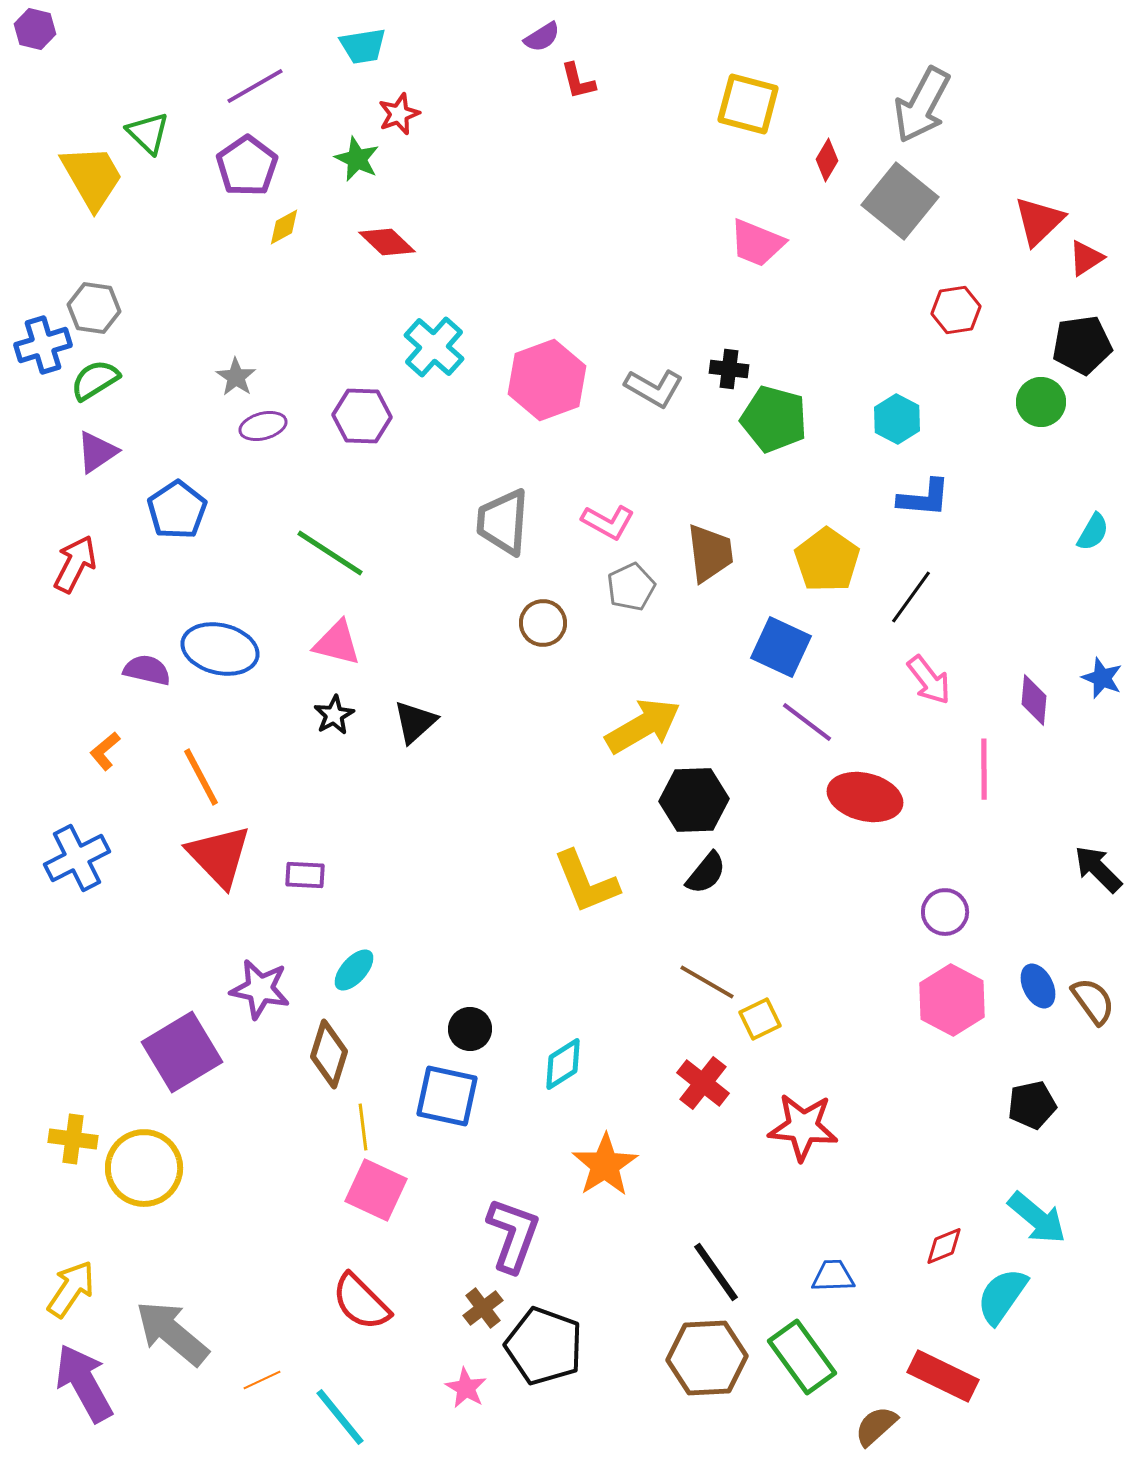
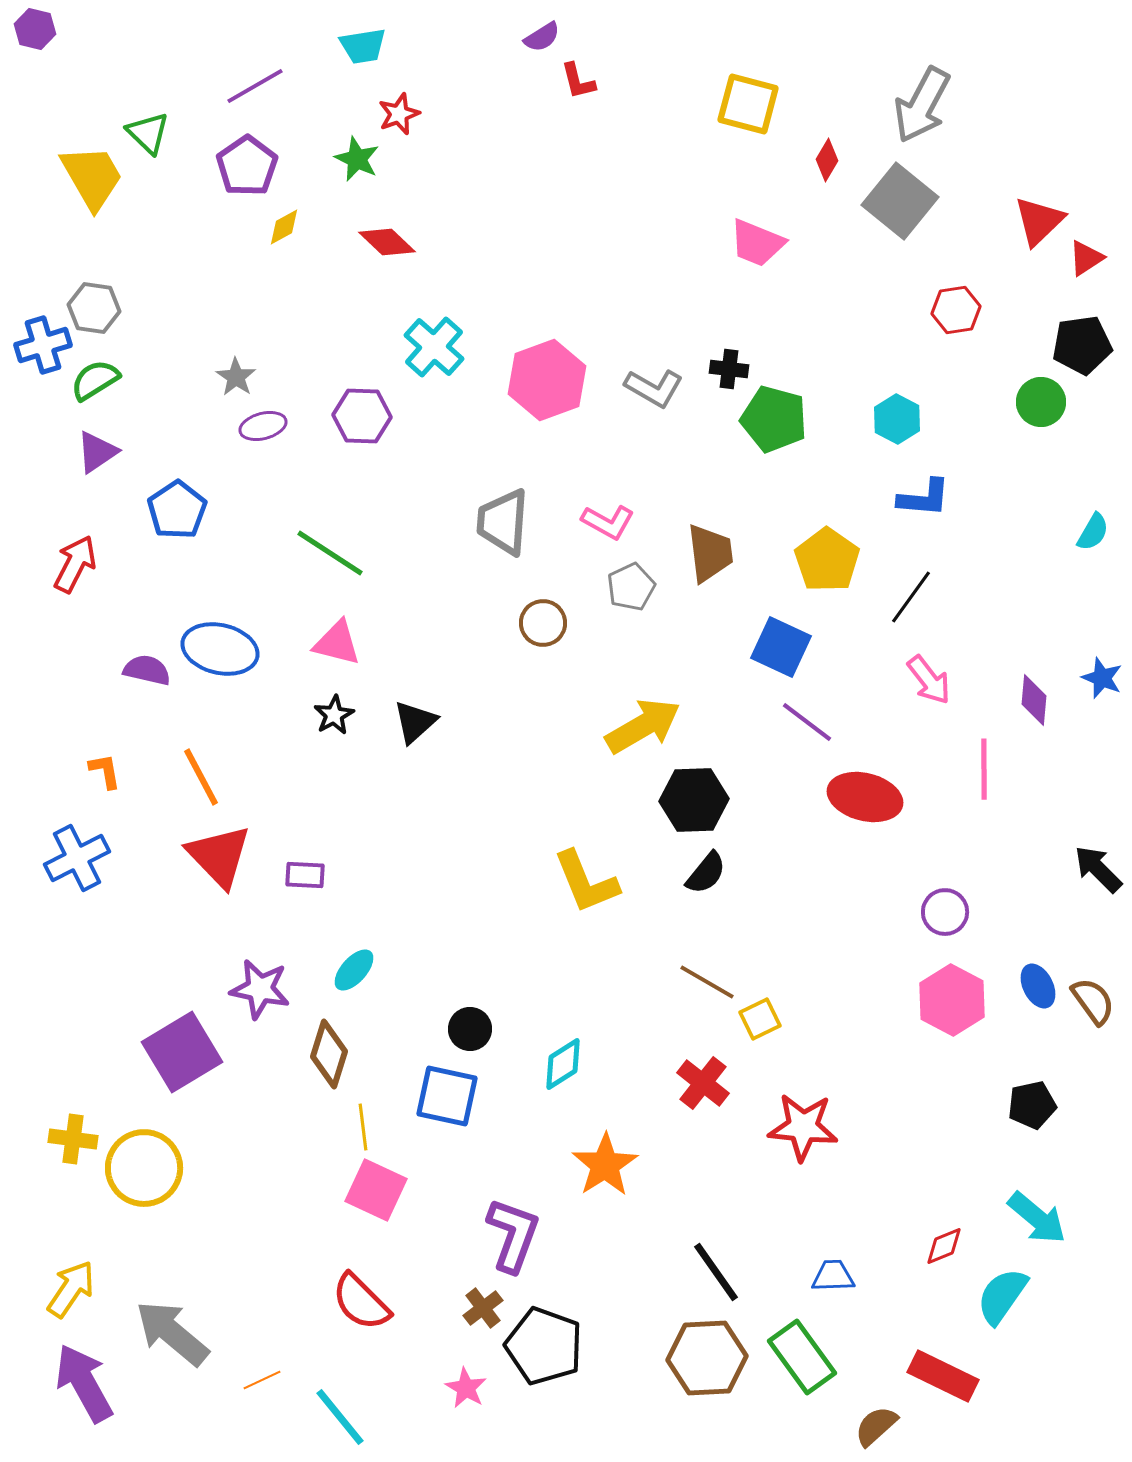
orange L-shape at (105, 751): moved 20 px down; rotated 120 degrees clockwise
